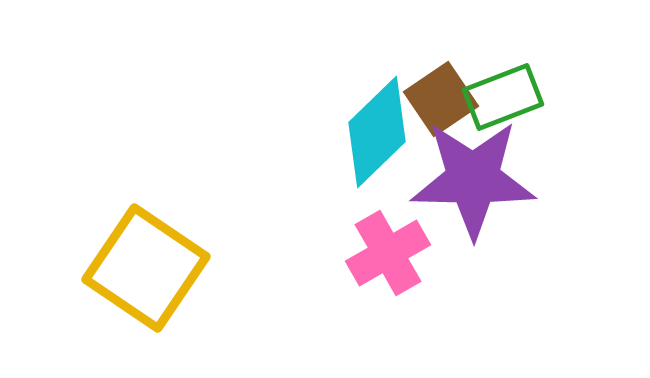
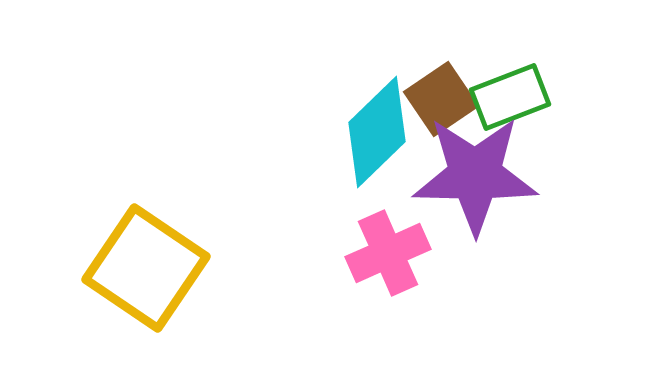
green rectangle: moved 7 px right
purple star: moved 2 px right, 4 px up
pink cross: rotated 6 degrees clockwise
